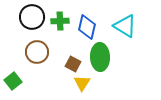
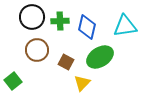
cyan triangle: rotated 40 degrees counterclockwise
brown circle: moved 2 px up
green ellipse: rotated 60 degrees clockwise
brown square: moved 7 px left, 2 px up
yellow triangle: rotated 12 degrees clockwise
